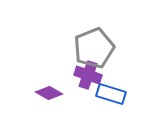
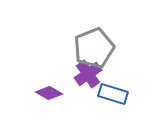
purple cross: moved 1 px up; rotated 36 degrees clockwise
blue rectangle: moved 2 px right
